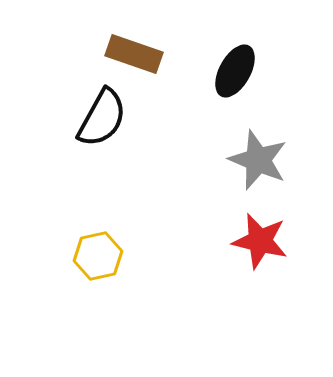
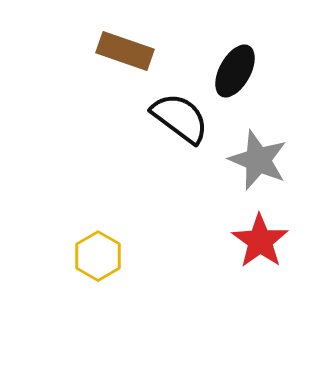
brown rectangle: moved 9 px left, 3 px up
black semicircle: moved 78 px right; rotated 82 degrees counterclockwise
red star: rotated 22 degrees clockwise
yellow hexagon: rotated 18 degrees counterclockwise
